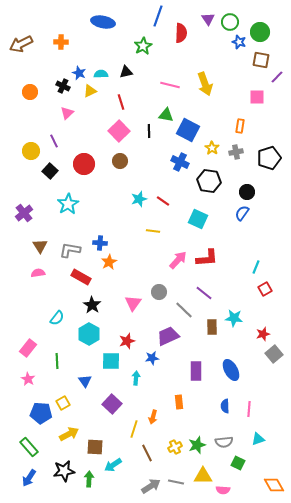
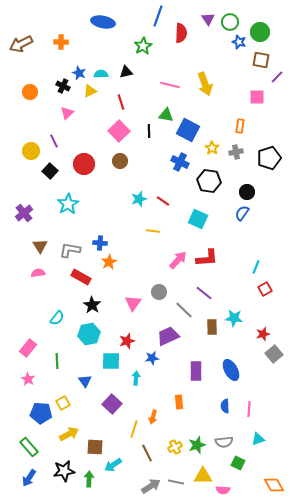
cyan hexagon at (89, 334): rotated 20 degrees clockwise
